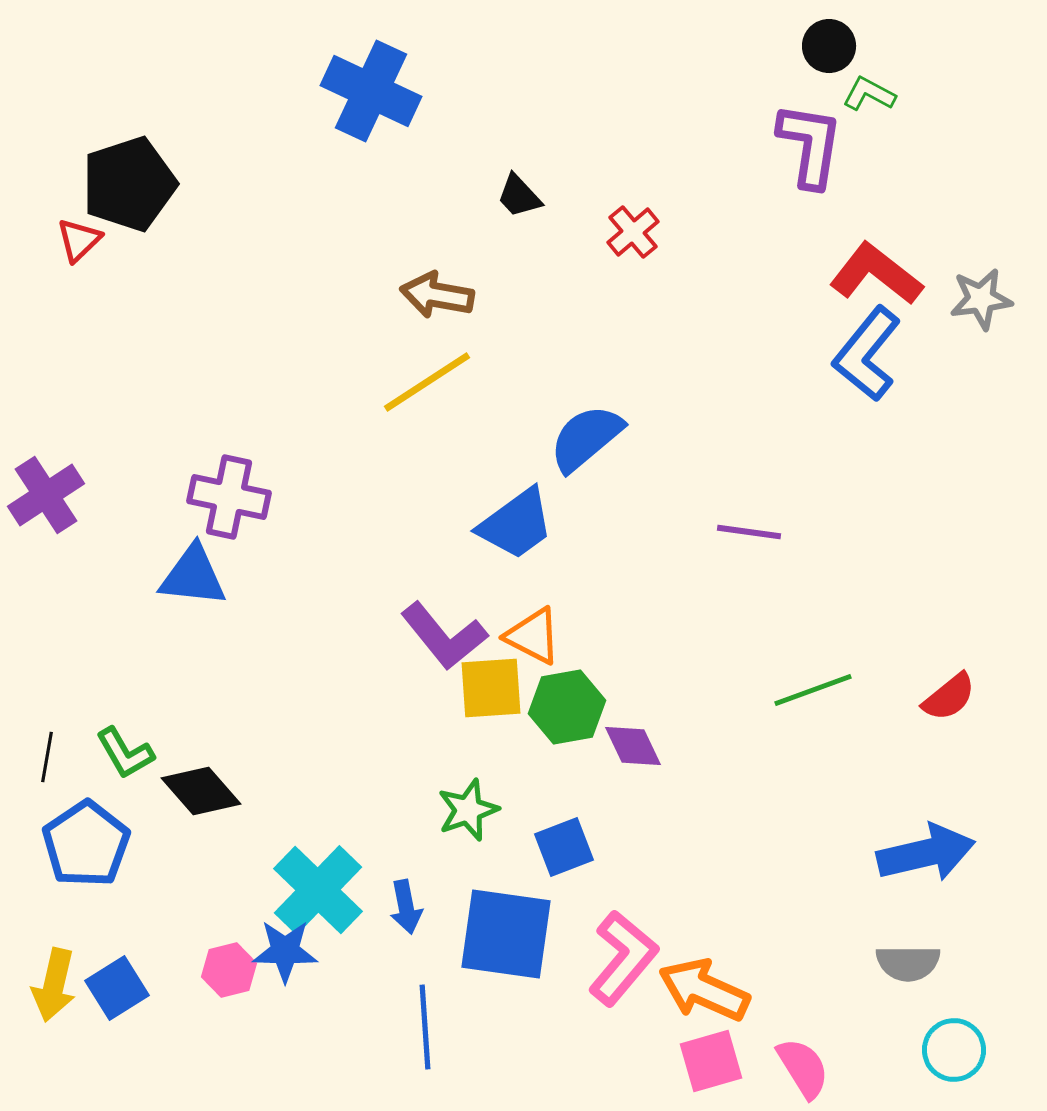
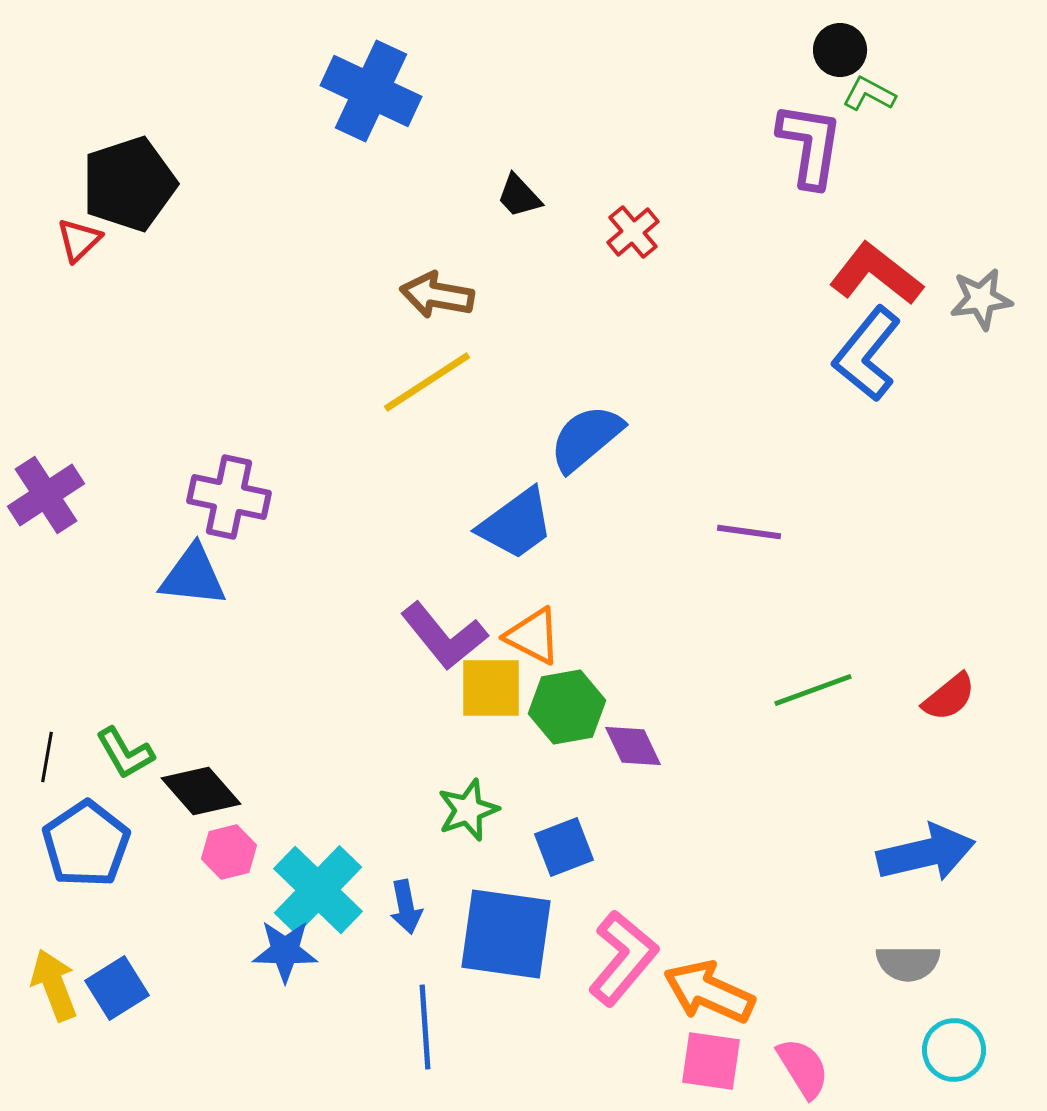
black circle at (829, 46): moved 11 px right, 4 px down
yellow square at (491, 688): rotated 4 degrees clockwise
pink hexagon at (229, 970): moved 118 px up
yellow arrow at (54, 985): rotated 146 degrees clockwise
orange arrow at (704, 990): moved 5 px right, 2 px down
pink square at (711, 1061): rotated 24 degrees clockwise
